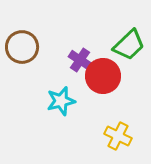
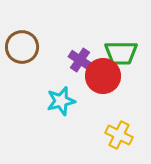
green trapezoid: moved 8 px left, 8 px down; rotated 44 degrees clockwise
yellow cross: moved 1 px right, 1 px up
